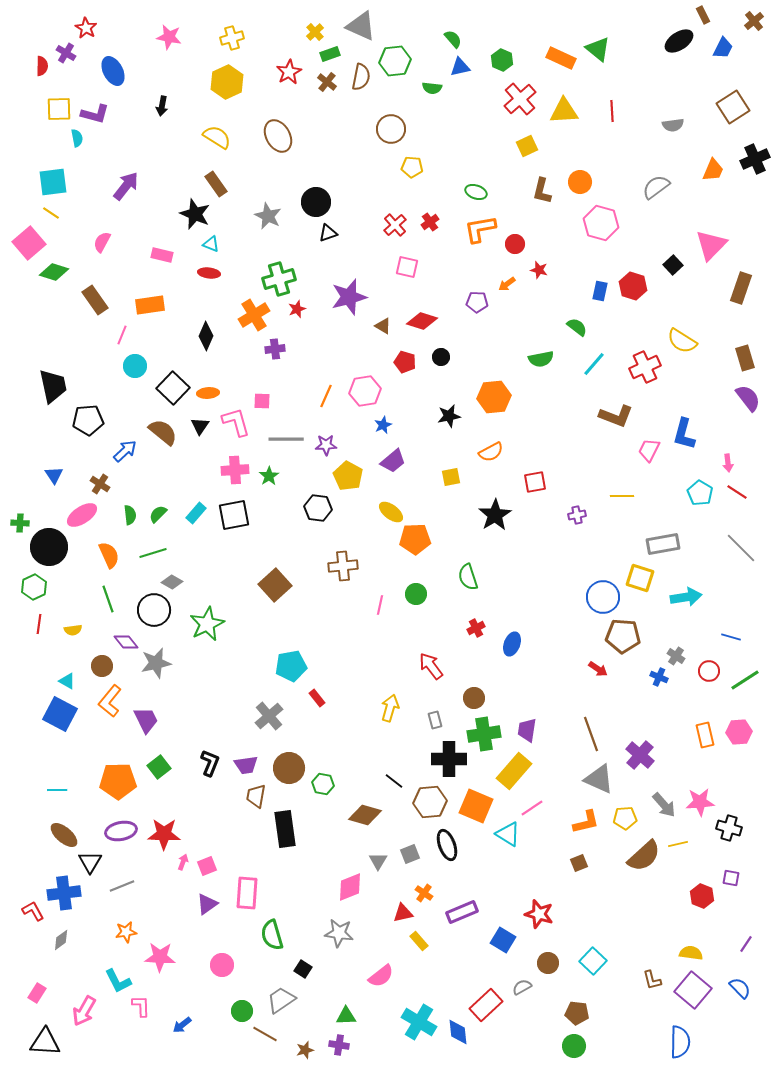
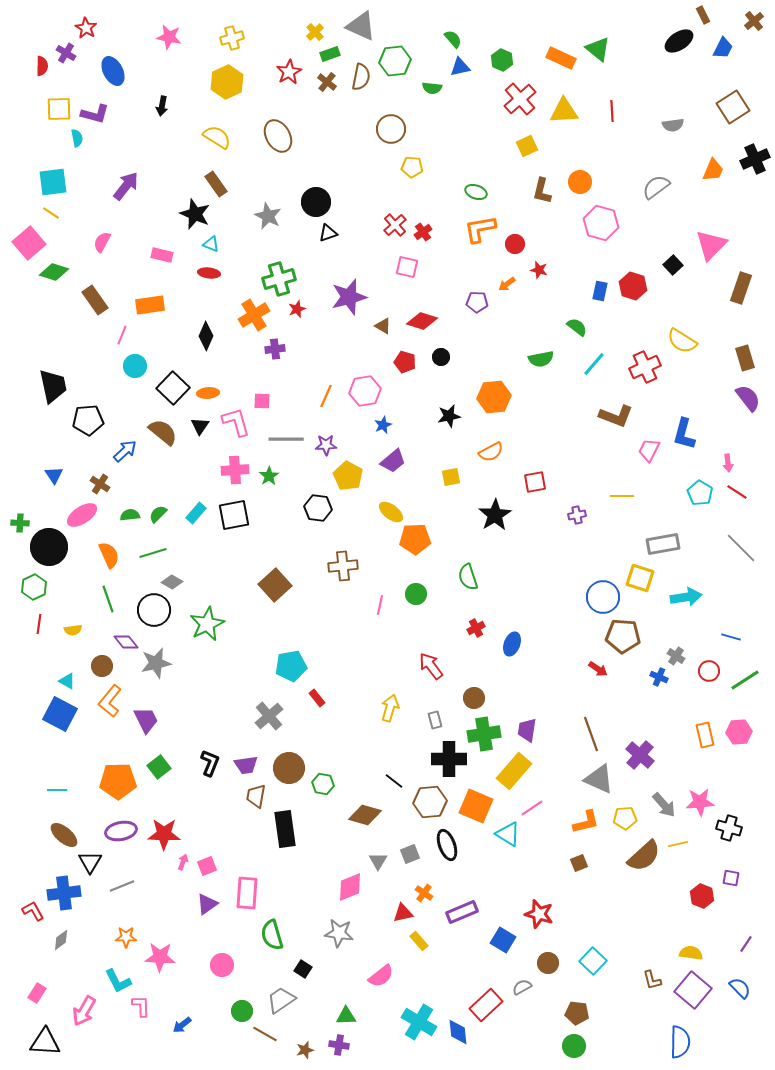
red cross at (430, 222): moved 7 px left, 10 px down
green semicircle at (130, 515): rotated 90 degrees counterclockwise
orange star at (126, 932): moved 5 px down; rotated 10 degrees clockwise
